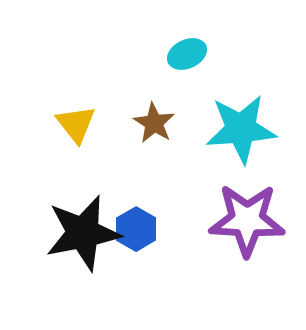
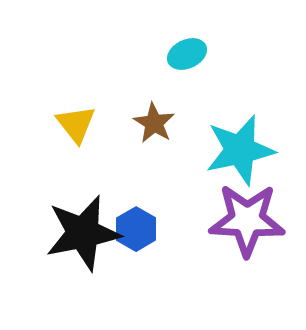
cyan star: moved 1 px left, 21 px down; rotated 8 degrees counterclockwise
